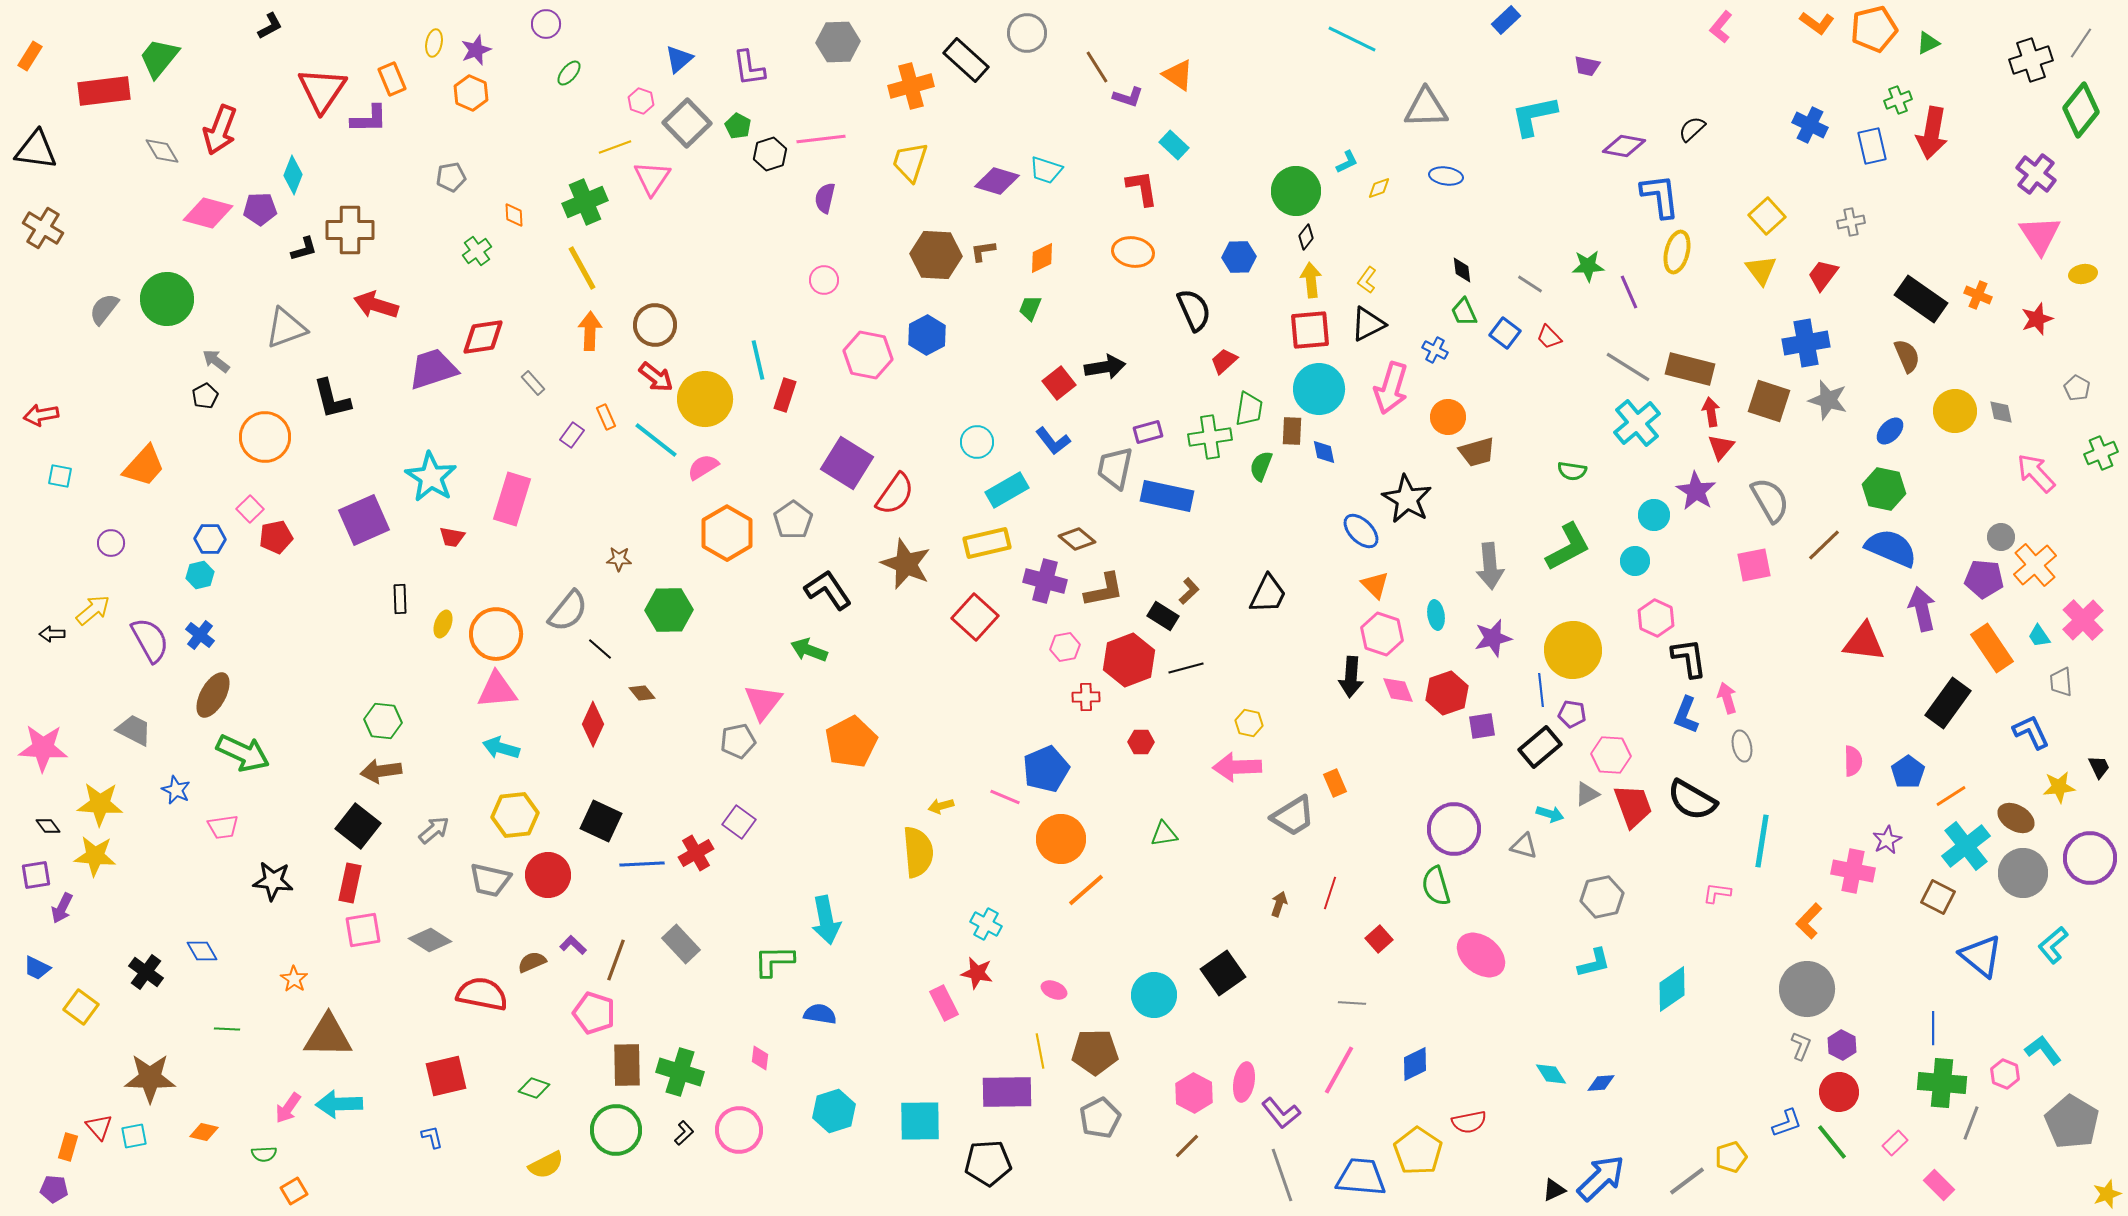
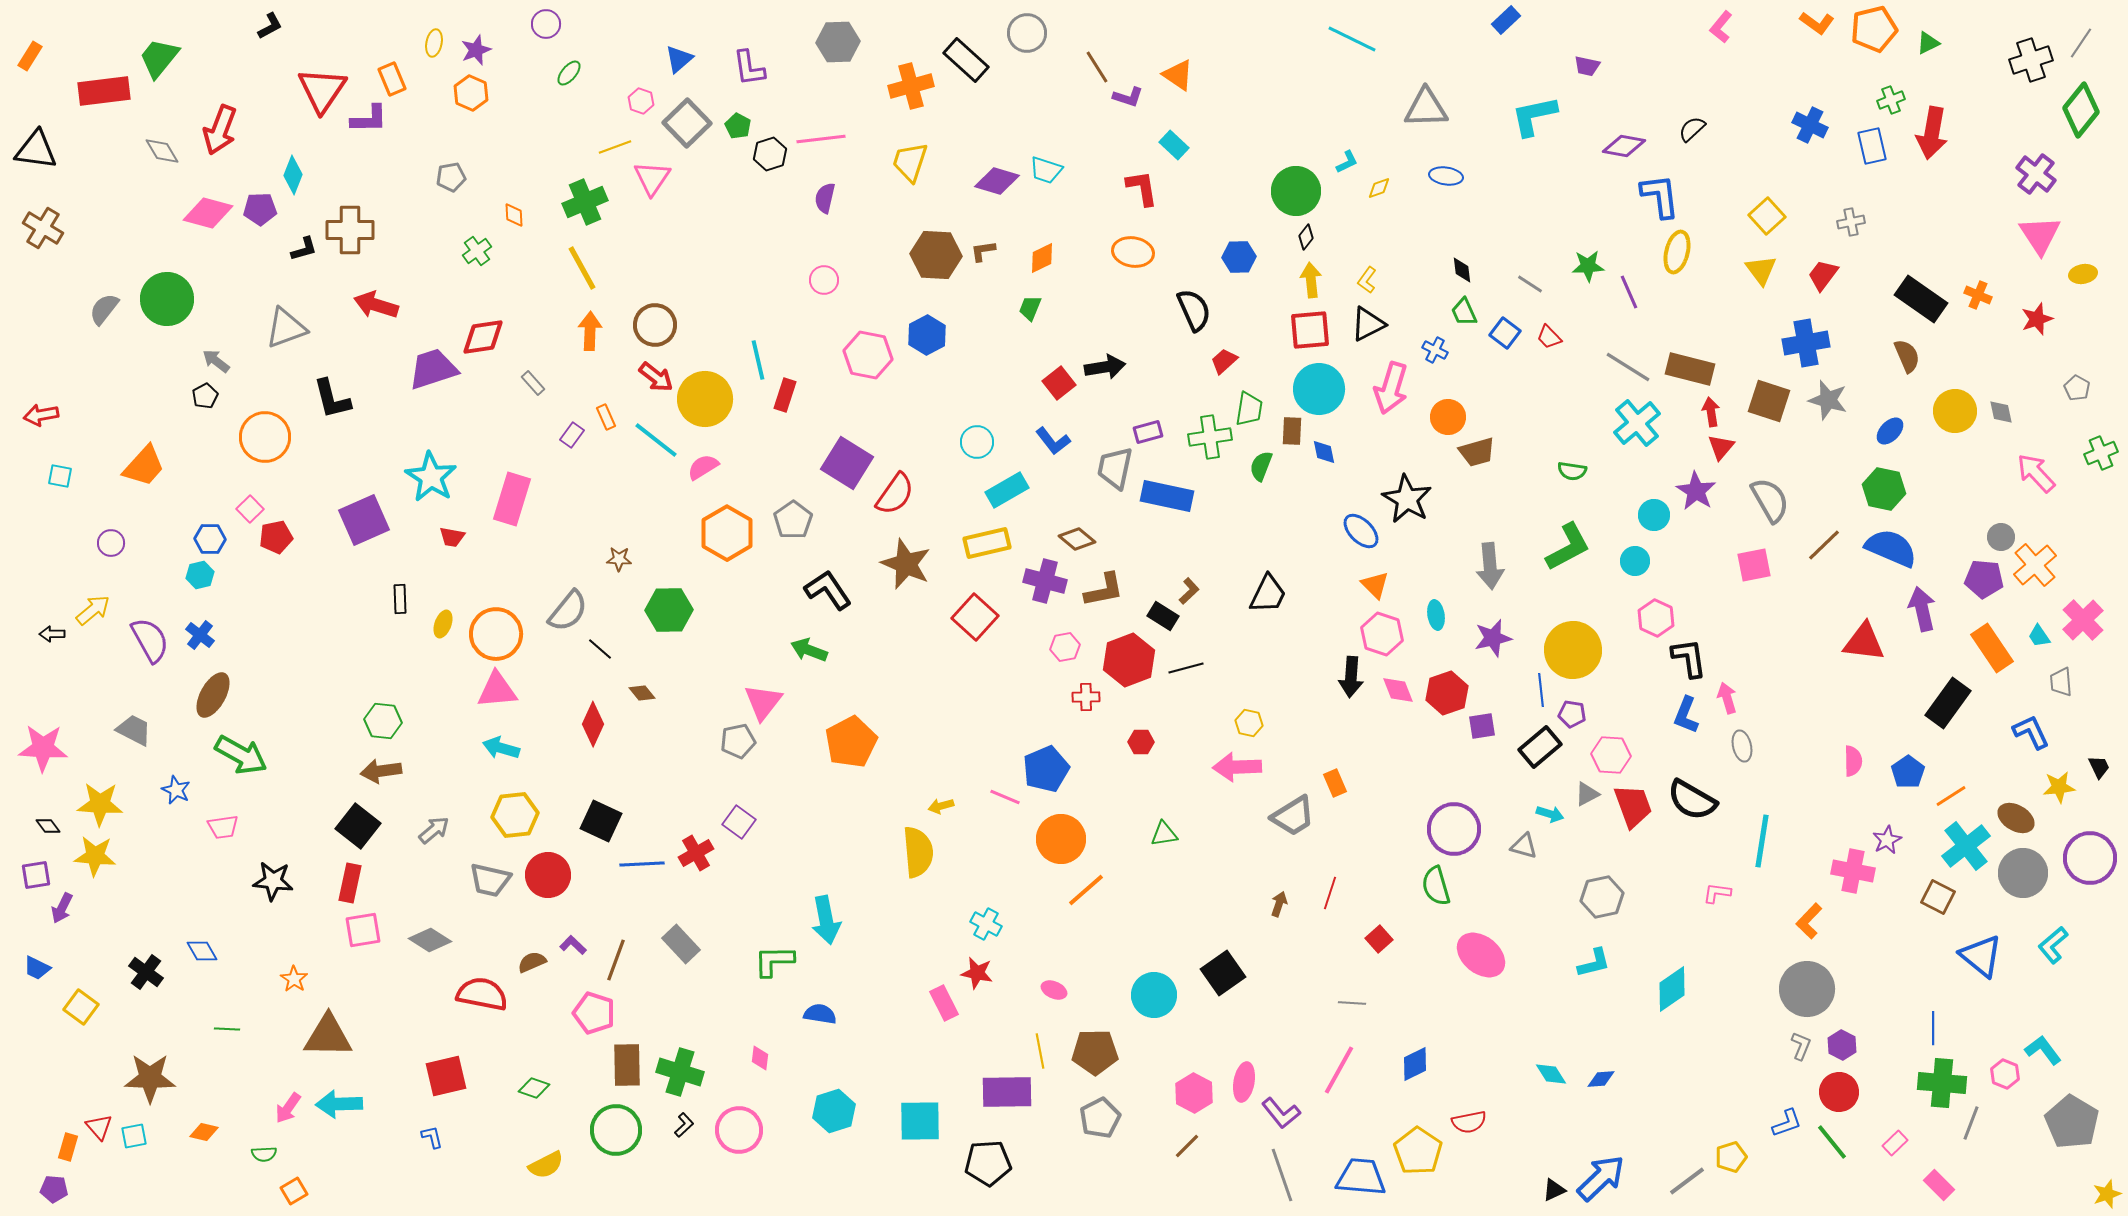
green cross at (1898, 100): moved 7 px left
green arrow at (243, 753): moved 2 px left, 2 px down; rotated 4 degrees clockwise
blue diamond at (1601, 1083): moved 4 px up
black L-shape at (684, 1133): moved 8 px up
